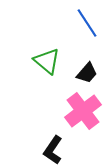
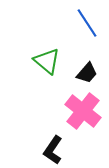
pink cross: rotated 15 degrees counterclockwise
